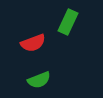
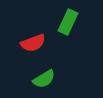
green semicircle: moved 5 px right, 1 px up; rotated 10 degrees counterclockwise
